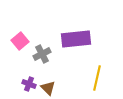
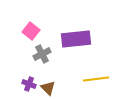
pink square: moved 11 px right, 10 px up; rotated 12 degrees counterclockwise
yellow line: moved 1 px left, 1 px down; rotated 70 degrees clockwise
